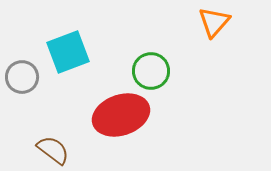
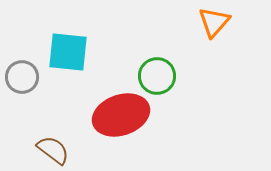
cyan square: rotated 27 degrees clockwise
green circle: moved 6 px right, 5 px down
